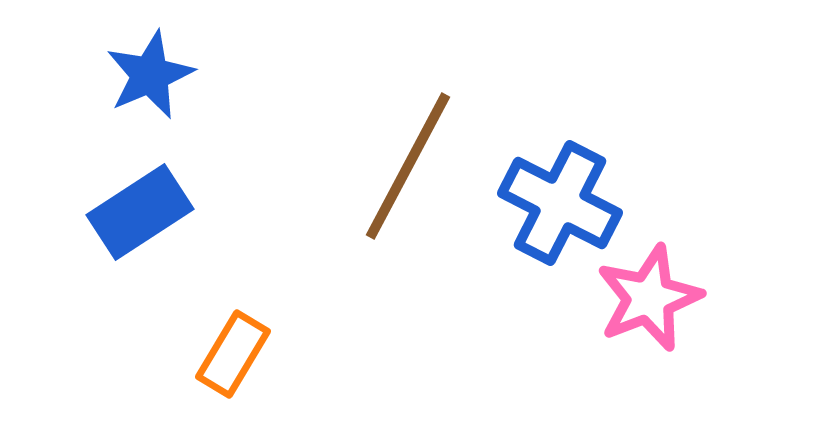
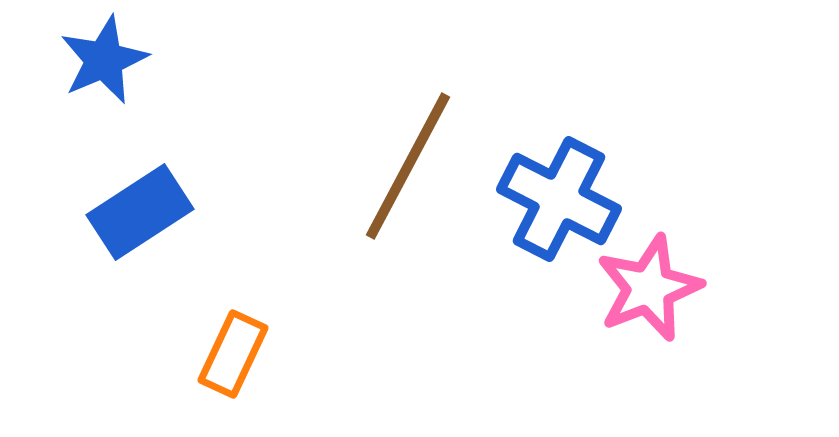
blue star: moved 46 px left, 15 px up
blue cross: moved 1 px left, 4 px up
pink star: moved 10 px up
orange rectangle: rotated 6 degrees counterclockwise
